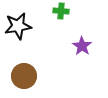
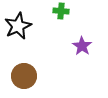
black star: rotated 16 degrees counterclockwise
